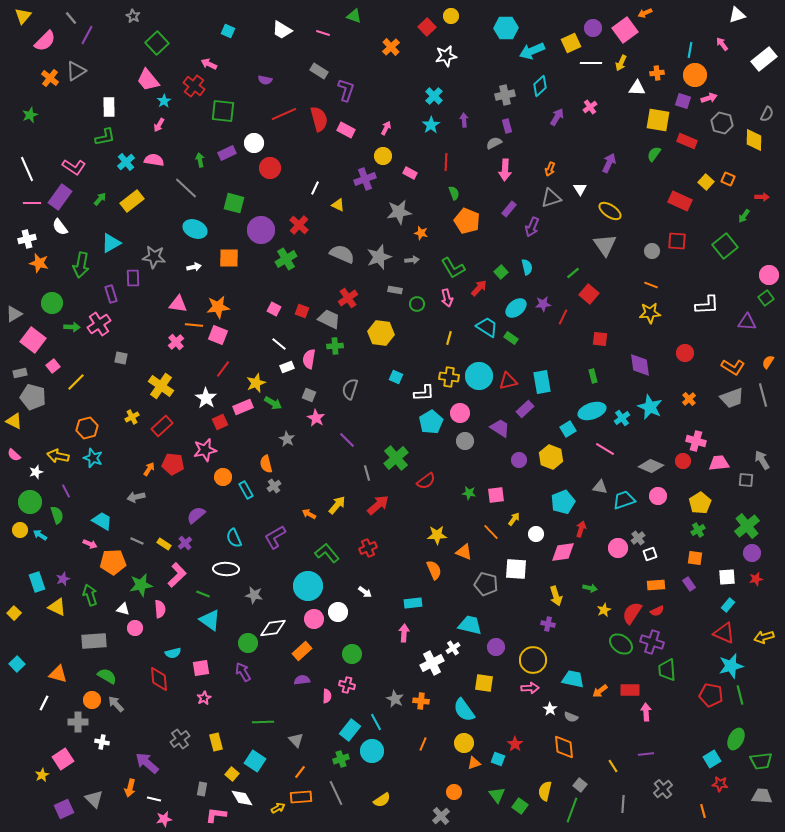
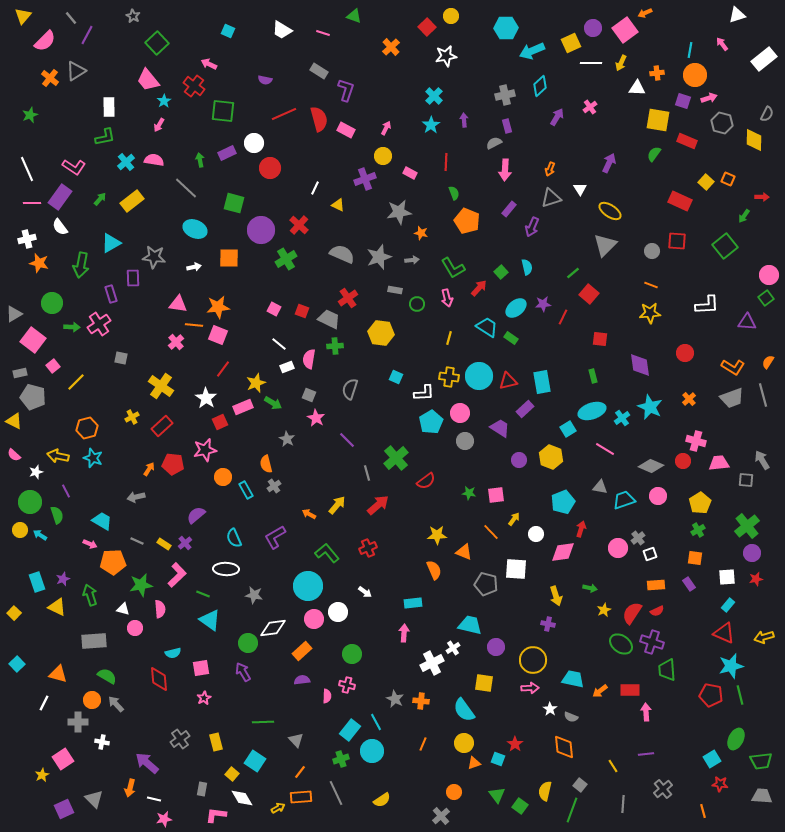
gray triangle at (605, 245): rotated 20 degrees clockwise
